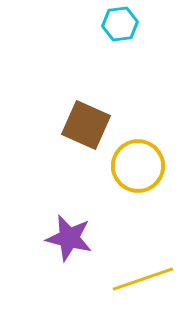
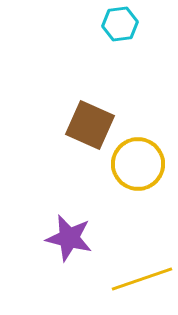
brown square: moved 4 px right
yellow circle: moved 2 px up
yellow line: moved 1 px left
